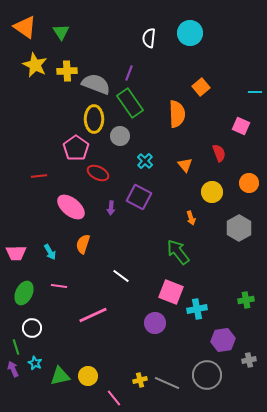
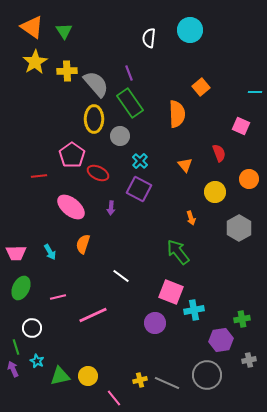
orange triangle at (25, 27): moved 7 px right
green triangle at (61, 32): moved 3 px right, 1 px up
cyan circle at (190, 33): moved 3 px up
yellow star at (35, 65): moved 3 px up; rotated 15 degrees clockwise
purple line at (129, 73): rotated 42 degrees counterclockwise
gray semicircle at (96, 84): rotated 28 degrees clockwise
pink pentagon at (76, 148): moved 4 px left, 7 px down
cyan cross at (145, 161): moved 5 px left
orange circle at (249, 183): moved 4 px up
yellow circle at (212, 192): moved 3 px right
purple square at (139, 197): moved 8 px up
pink line at (59, 286): moved 1 px left, 11 px down; rotated 21 degrees counterclockwise
green ellipse at (24, 293): moved 3 px left, 5 px up
green cross at (246, 300): moved 4 px left, 19 px down
cyan cross at (197, 309): moved 3 px left, 1 px down
purple hexagon at (223, 340): moved 2 px left
cyan star at (35, 363): moved 2 px right, 2 px up
